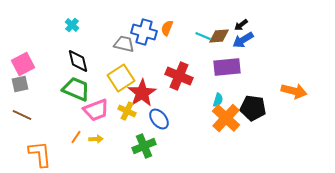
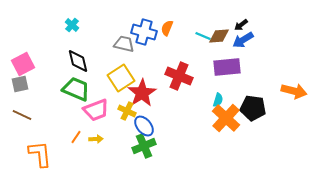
blue ellipse: moved 15 px left, 7 px down
